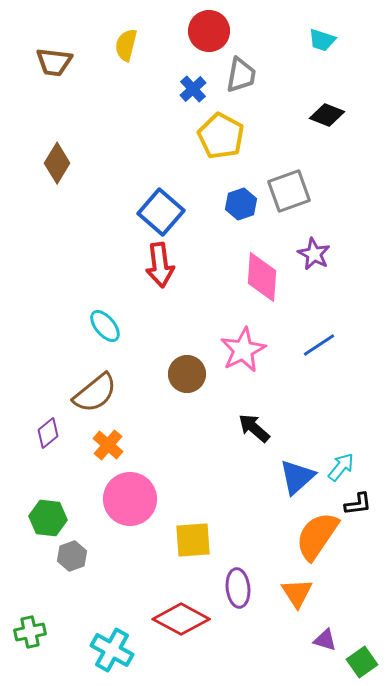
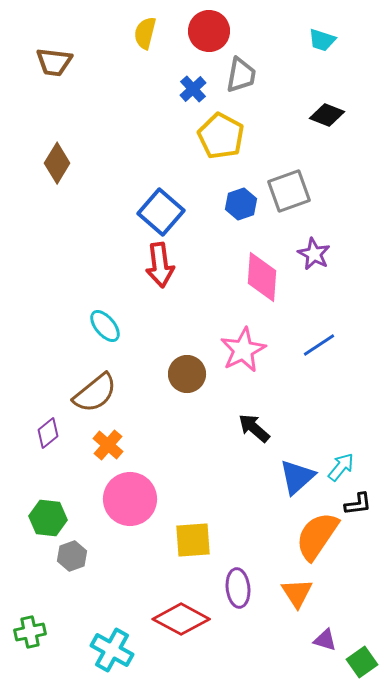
yellow semicircle: moved 19 px right, 12 px up
